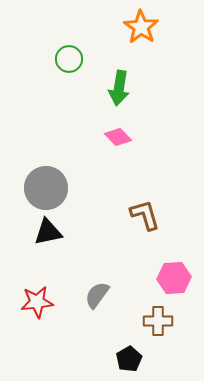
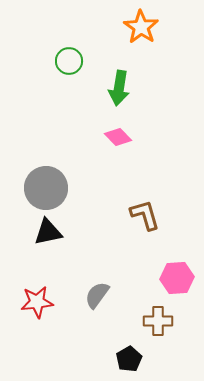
green circle: moved 2 px down
pink hexagon: moved 3 px right
